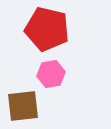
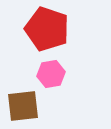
red pentagon: rotated 6 degrees clockwise
